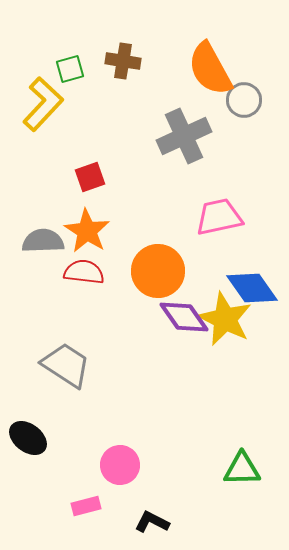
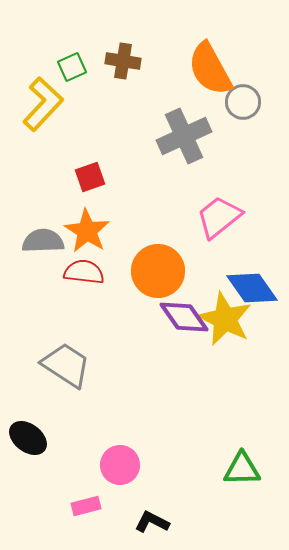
green square: moved 2 px right, 2 px up; rotated 8 degrees counterclockwise
gray circle: moved 1 px left, 2 px down
pink trapezoid: rotated 27 degrees counterclockwise
